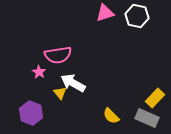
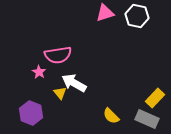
white arrow: moved 1 px right
gray rectangle: moved 1 px down
